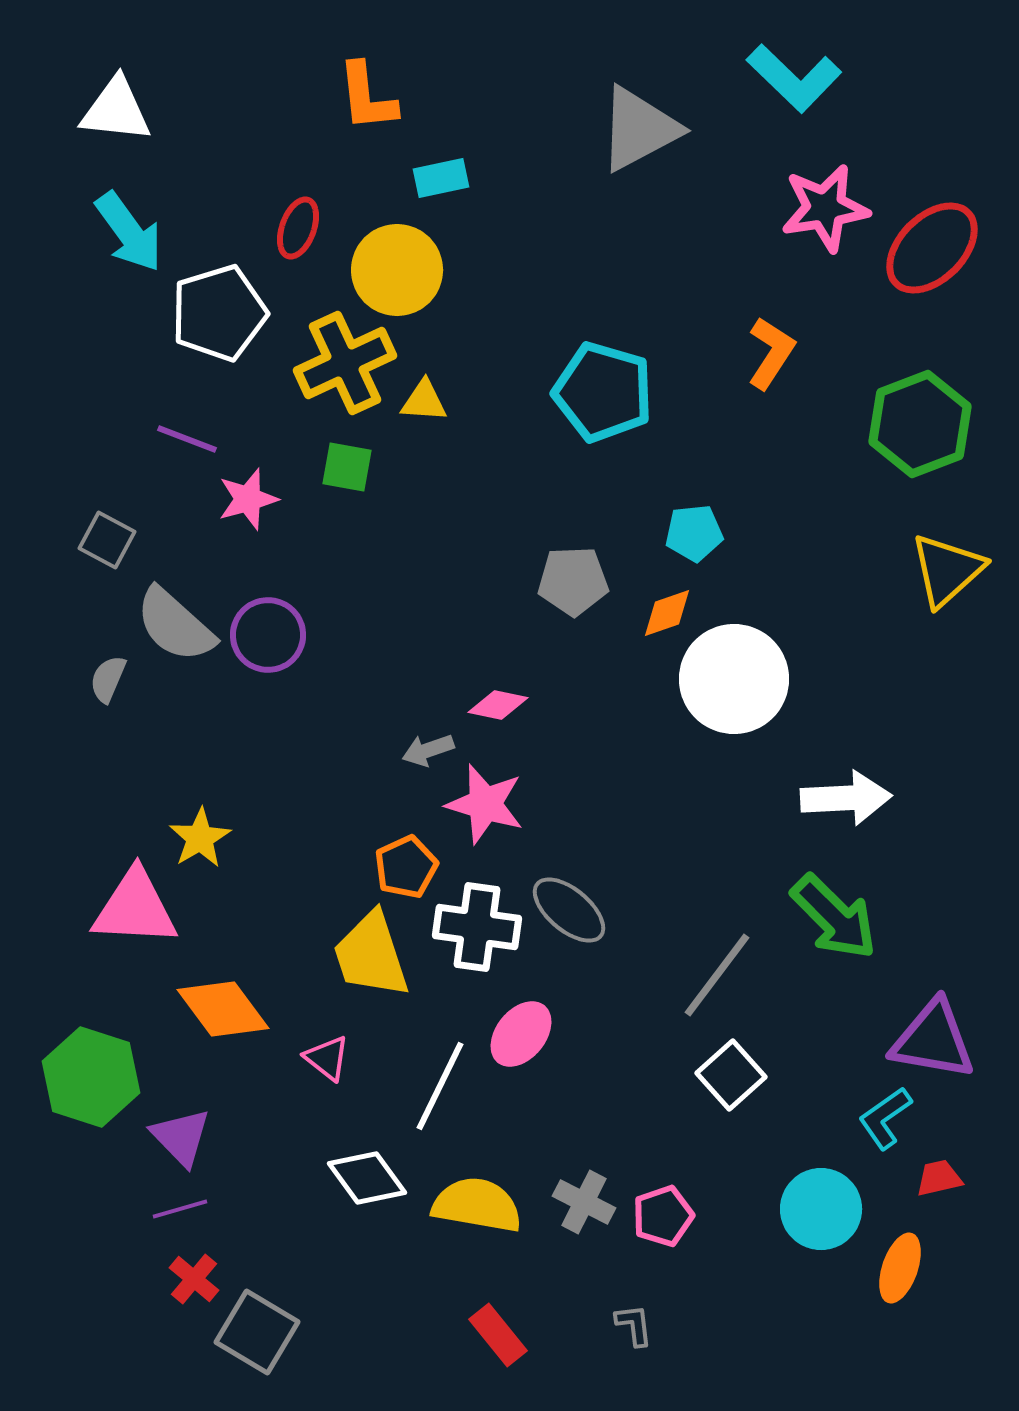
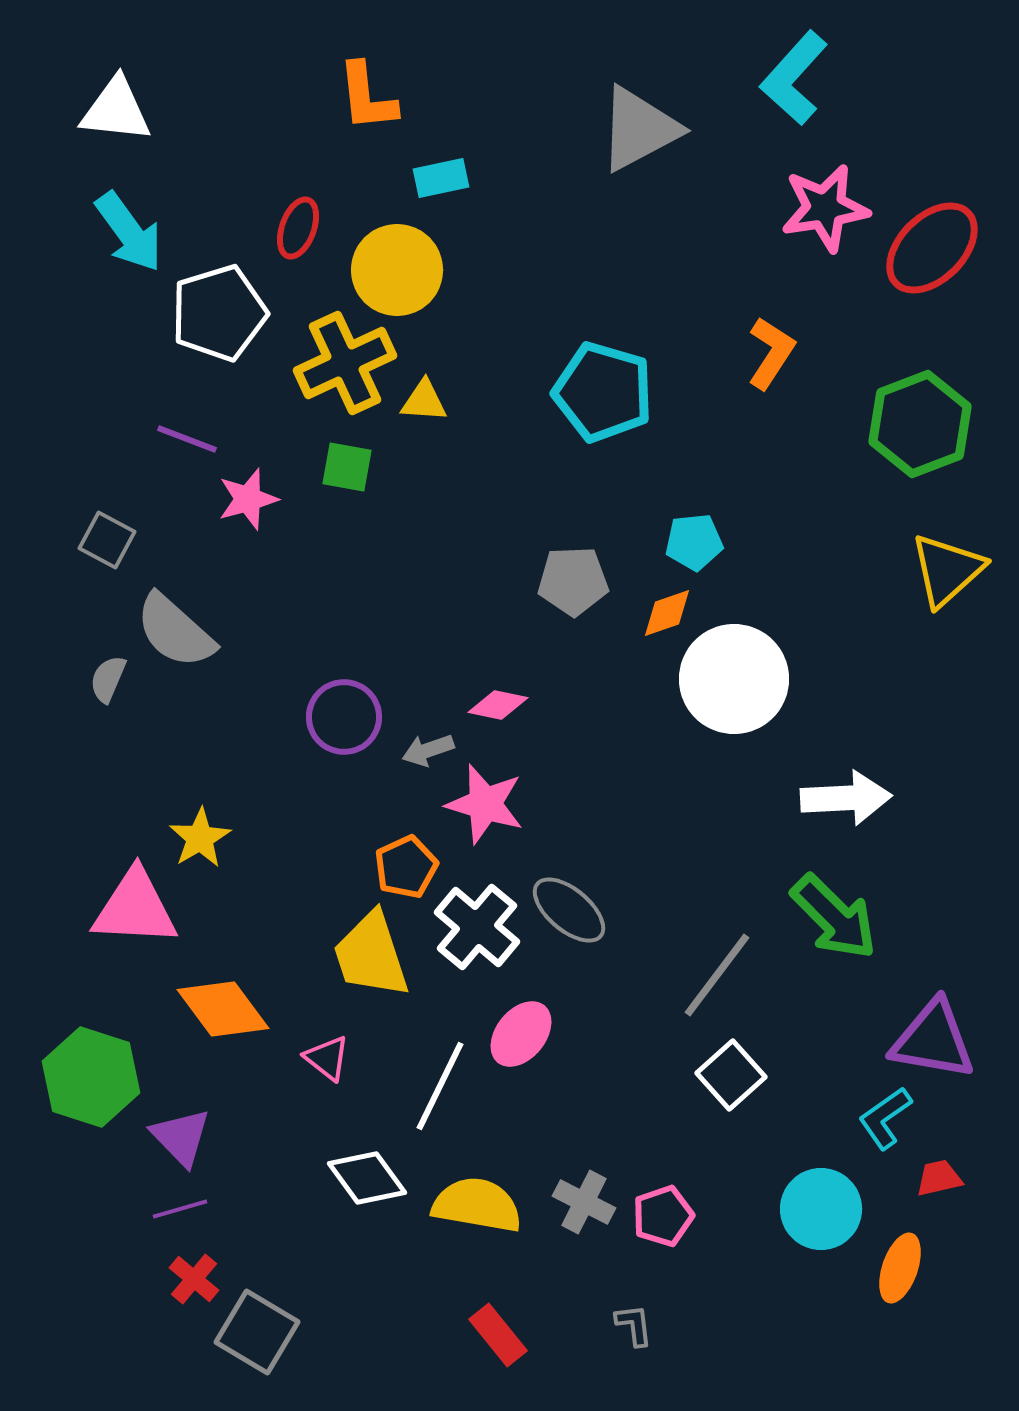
cyan L-shape at (794, 78): rotated 88 degrees clockwise
cyan pentagon at (694, 533): moved 9 px down
gray semicircle at (175, 625): moved 6 px down
purple circle at (268, 635): moved 76 px right, 82 px down
white cross at (477, 927): rotated 32 degrees clockwise
